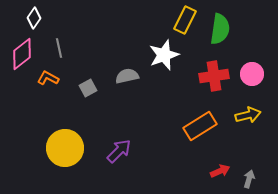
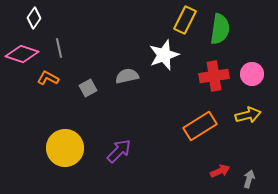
pink diamond: rotated 56 degrees clockwise
